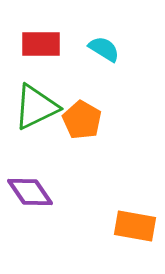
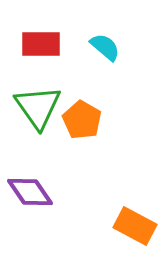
cyan semicircle: moved 1 px right, 2 px up; rotated 8 degrees clockwise
green triangle: moved 2 px right; rotated 39 degrees counterclockwise
orange rectangle: rotated 18 degrees clockwise
